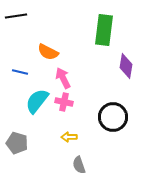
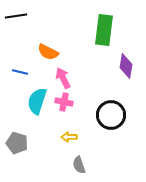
cyan semicircle: rotated 20 degrees counterclockwise
black circle: moved 2 px left, 2 px up
